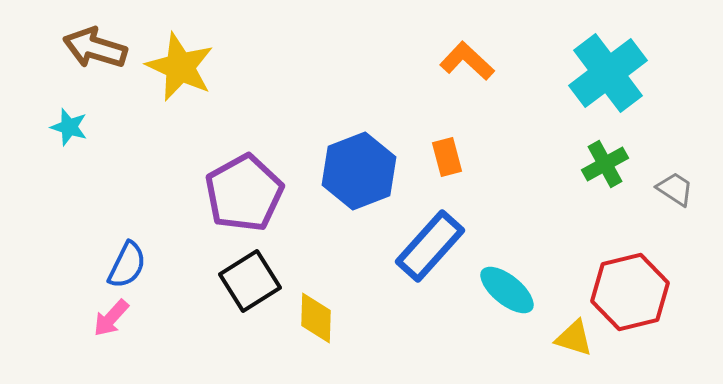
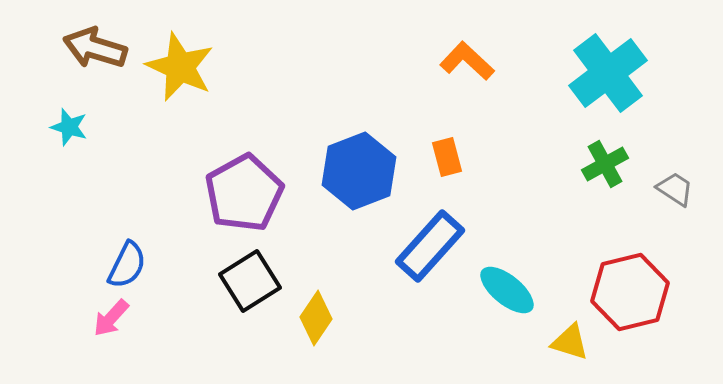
yellow diamond: rotated 32 degrees clockwise
yellow triangle: moved 4 px left, 4 px down
